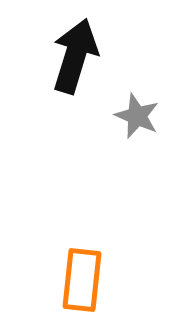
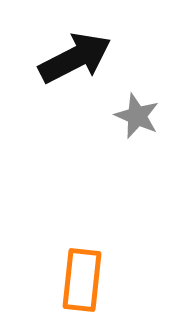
black arrow: moved 2 px down; rotated 46 degrees clockwise
